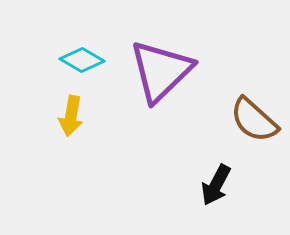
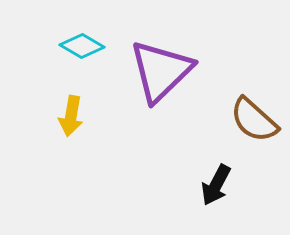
cyan diamond: moved 14 px up
